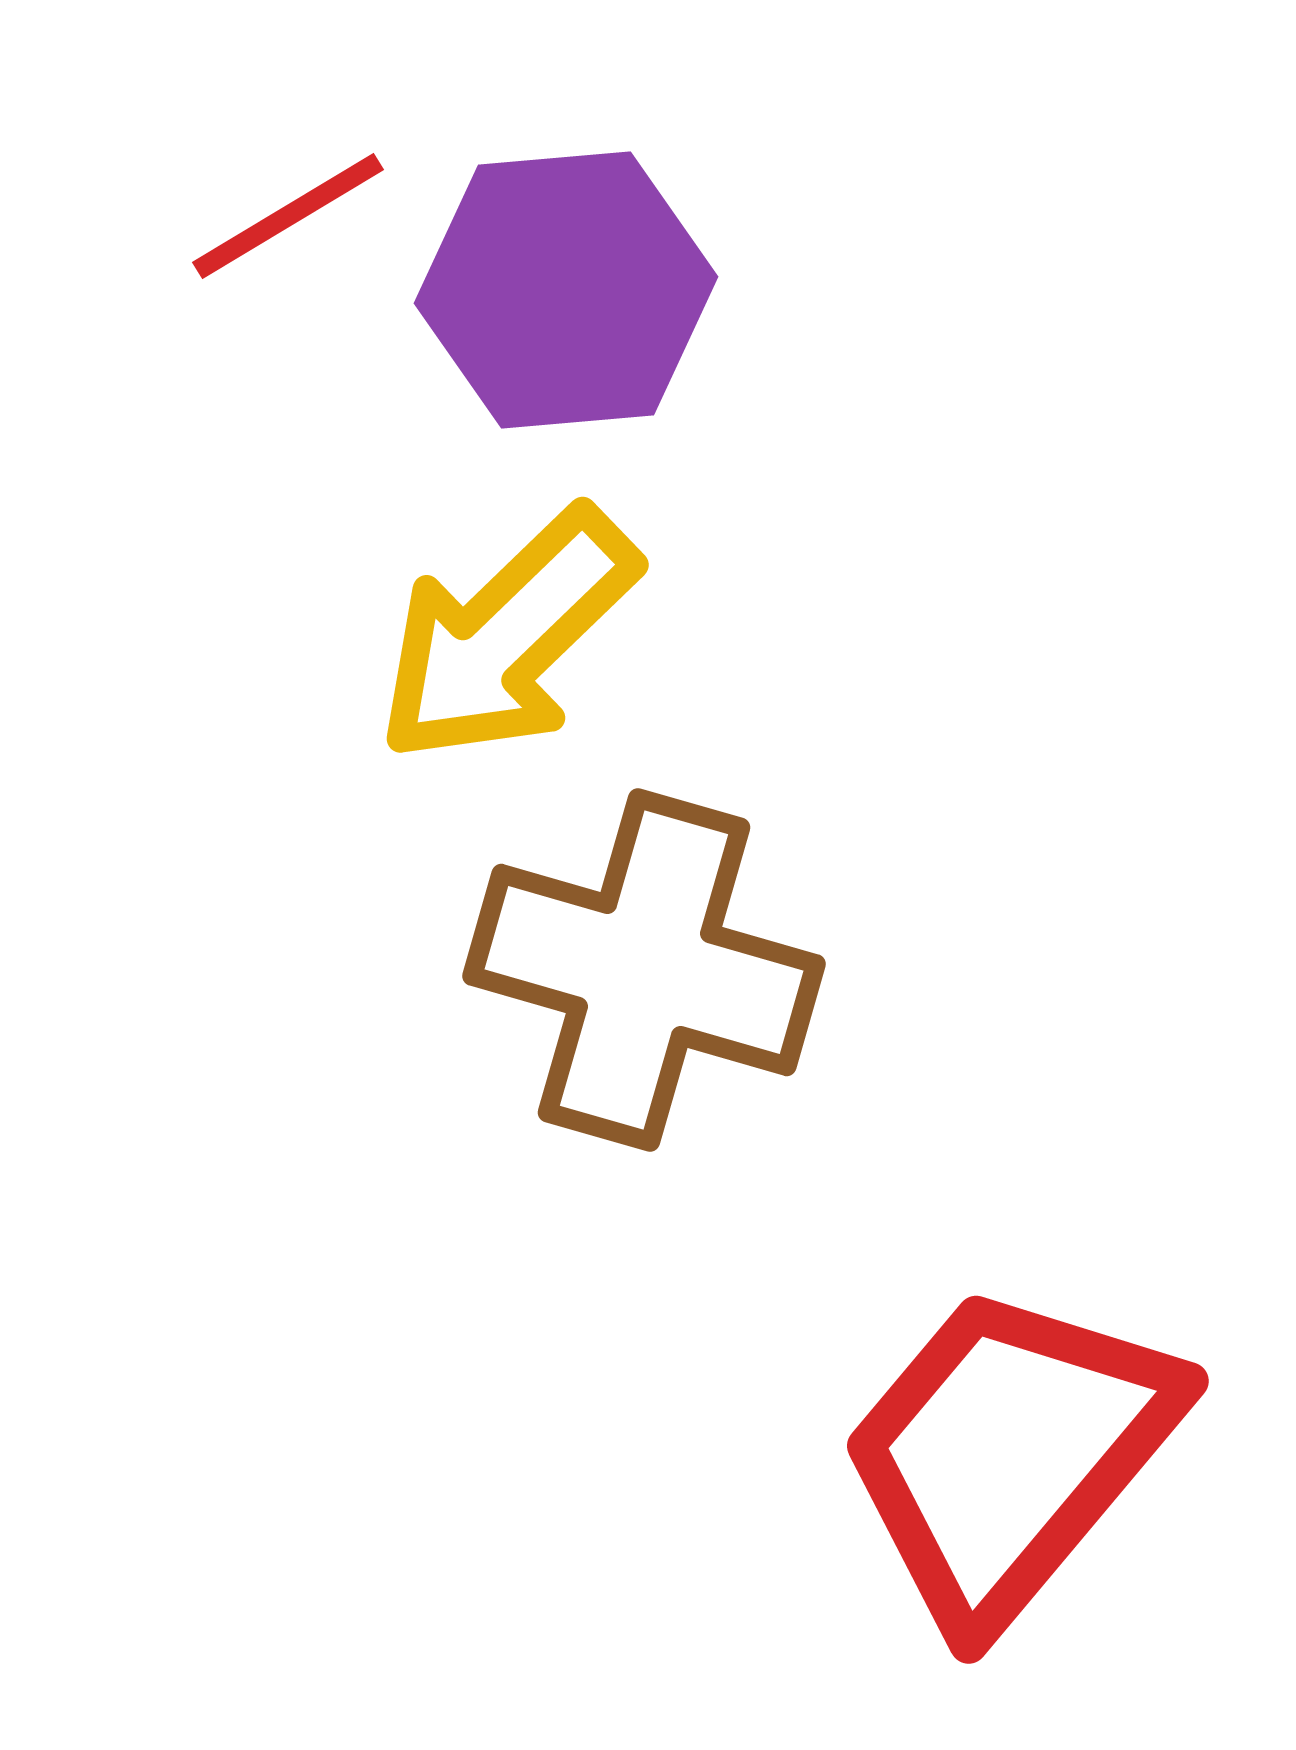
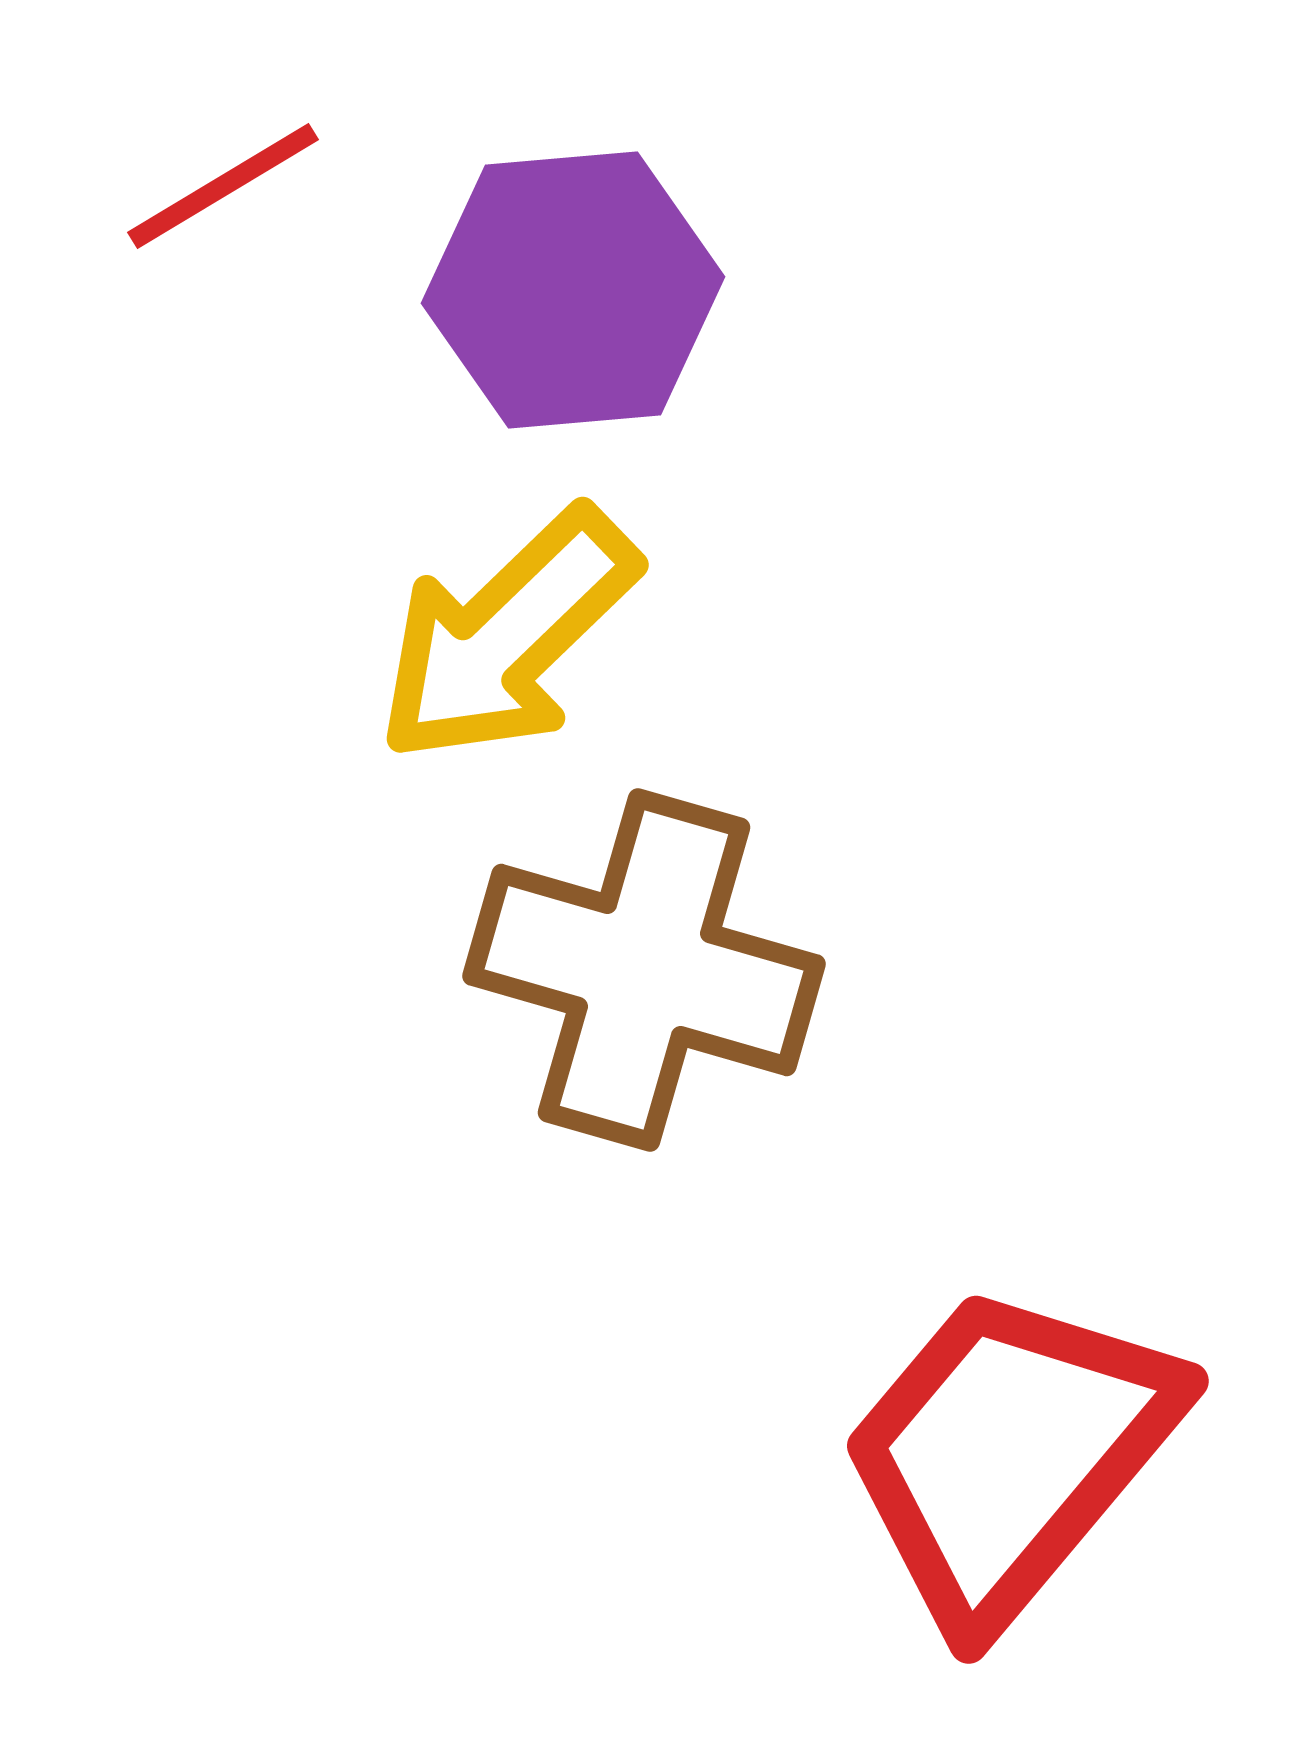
red line: moved 65 px left, 30 px up
purple hexagon: moved 7 px right
